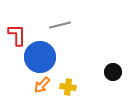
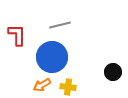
blue circle: moved 12 px right
orange arrow: rotated 18 degrees clockwise
